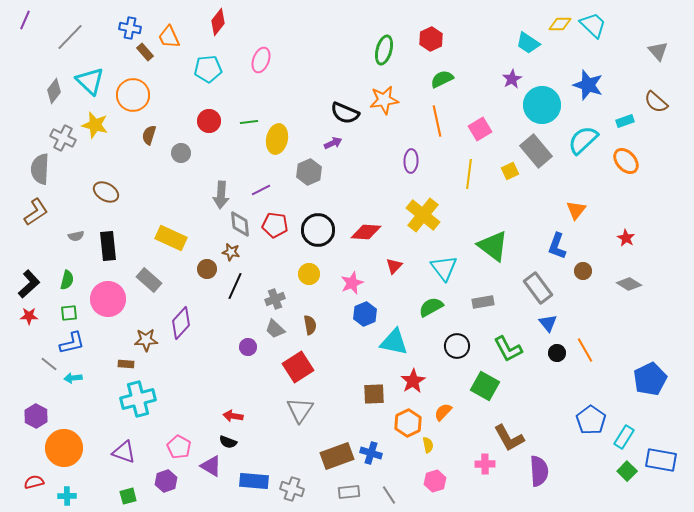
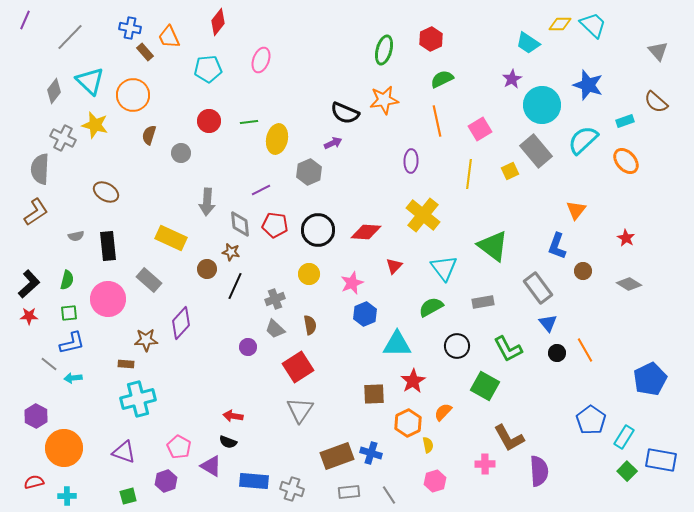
gray arrow at (221, 195): moved 14 px left, 7 px down
cyan triangle at (394, 342): moved 3 px right, 2 px down; rotated 12 degrees counterclockwise
